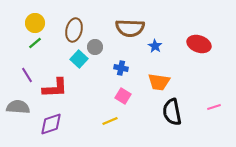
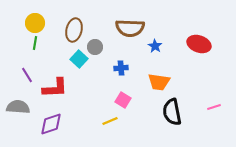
green line: rotated 40 degrees counterclockwise
blue cross: rotated 16 degrees counterclockwise
pink square: moved 4 px down
